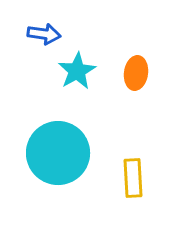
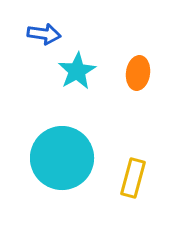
orange ellipse: moved 2 px right
cyan circle: moved 4 px right, 5 px down
yellow rectangle: rotated 18 degrees clockwise
